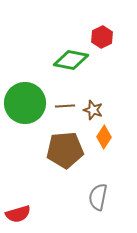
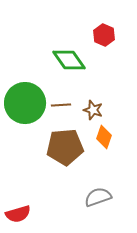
red hexagon: moved 2 px right, 2 px up; rotated 10 degrees counterclockwise
green diamond: moved 2 px left; rotated 44 degrees clockwise
brown line: moved 4 px left, 1 px up
orange diamond: rotated 15 degrees counterclockwise
brown pentagon: moved 3 px up
gray semicircle: rotated 60 degrees clockwise
